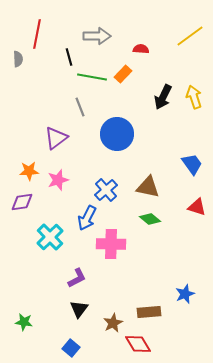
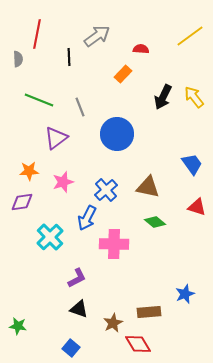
gray arrow: rotated 36 degrees counterclockwise
black line: rotated 12 degrees clockwise
green line: moved 53 px left, 23 px down; rotated 12 degrees clockwise
yellow arrow: rotated 20 degrees counterclockwise
pink star: moved 5 px right, 2 px down
green diamond: moved 5 px right, 3 px down
pink cross: moved 3 px right
black triangle: rotated 48 degrees counterclockwise
green star: moved 6 px left, 4 px down
